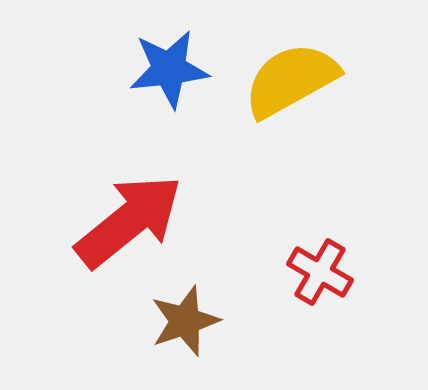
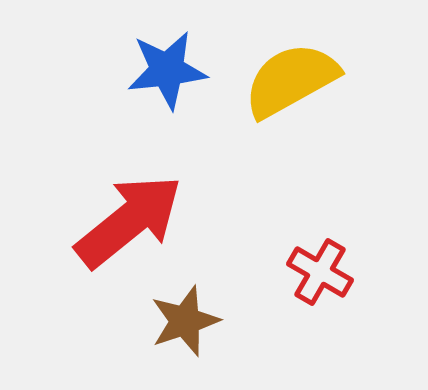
blue star: moved 2 px left, 1 px down
